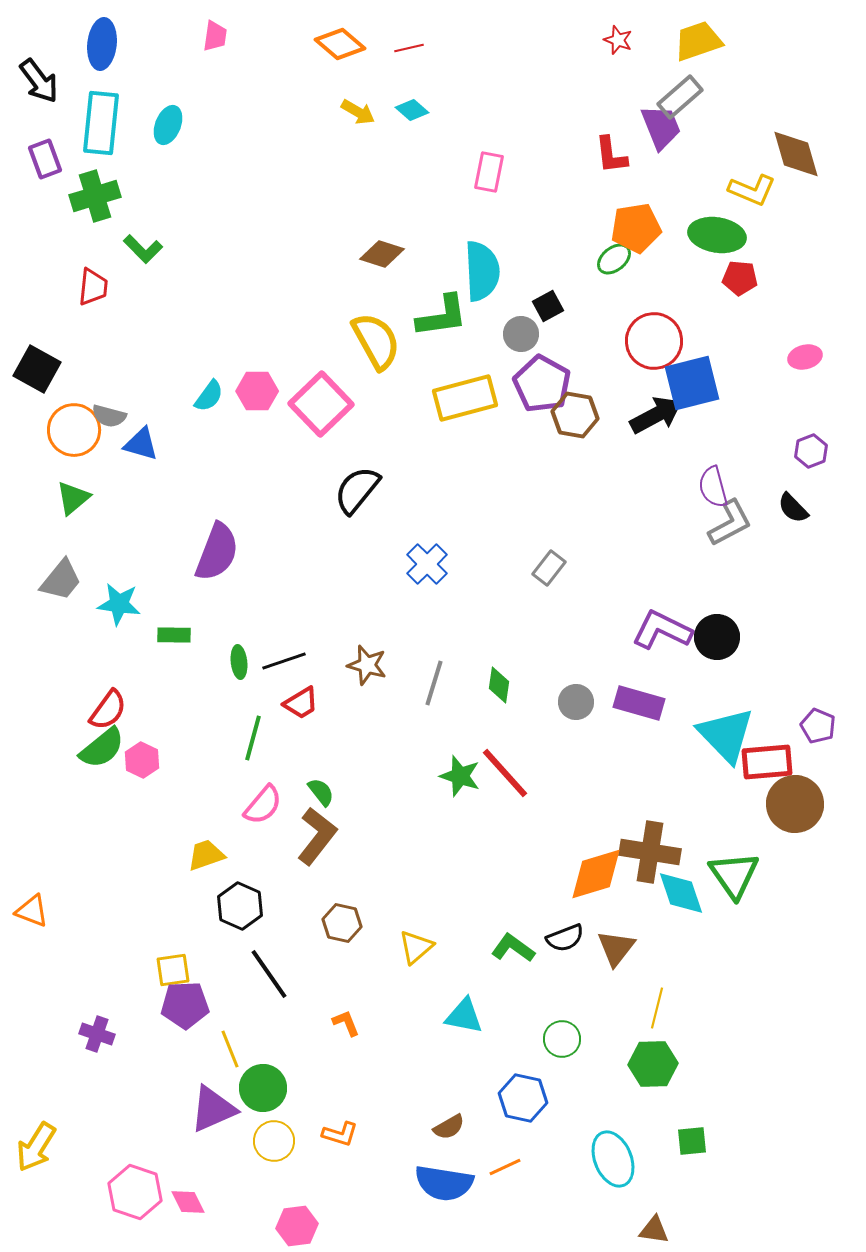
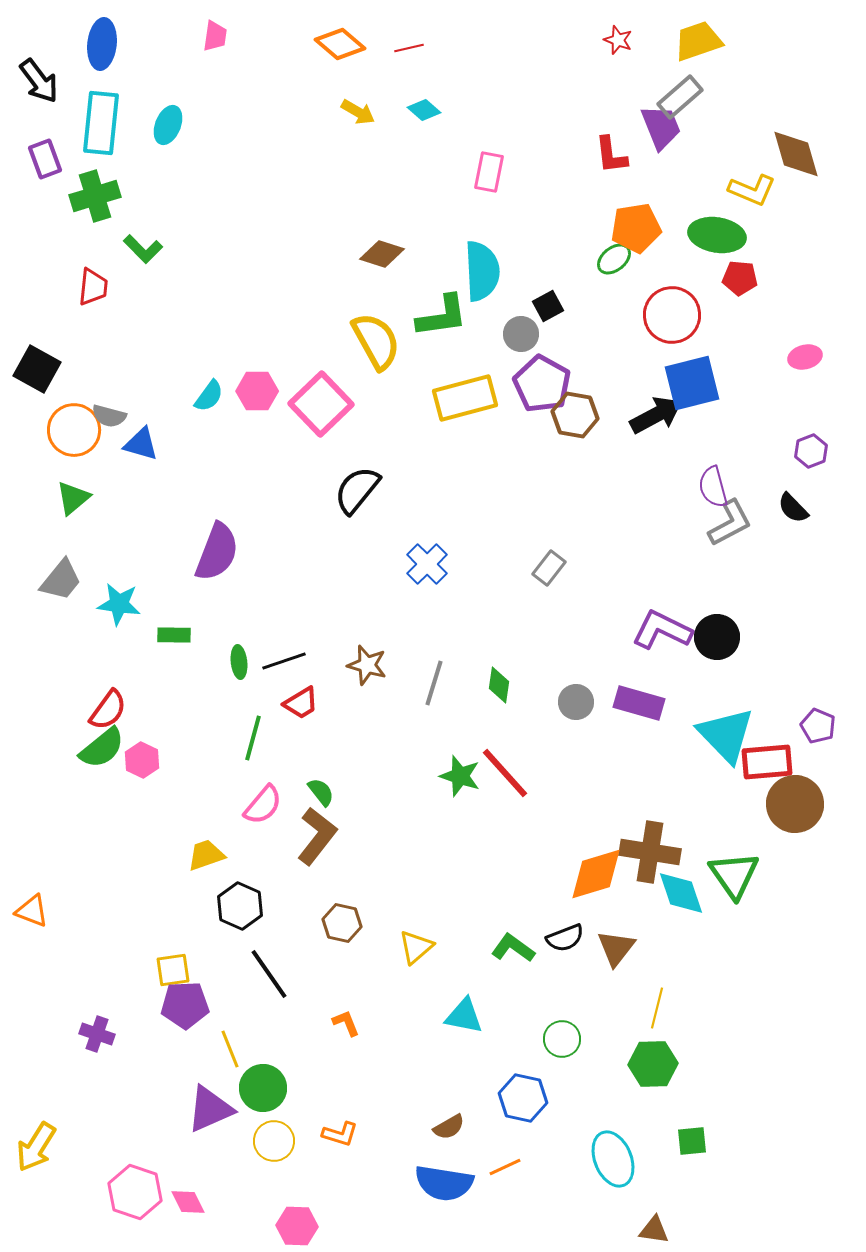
cyan diamond at (412, 110): moved 12 px right
red circle at (654, 341): moved 18 px right, 26 px up
purple triangle at (213, 1109): moved 3 px left
pink hexagon at (297, 1226): rotated 9 degrees clockwise
